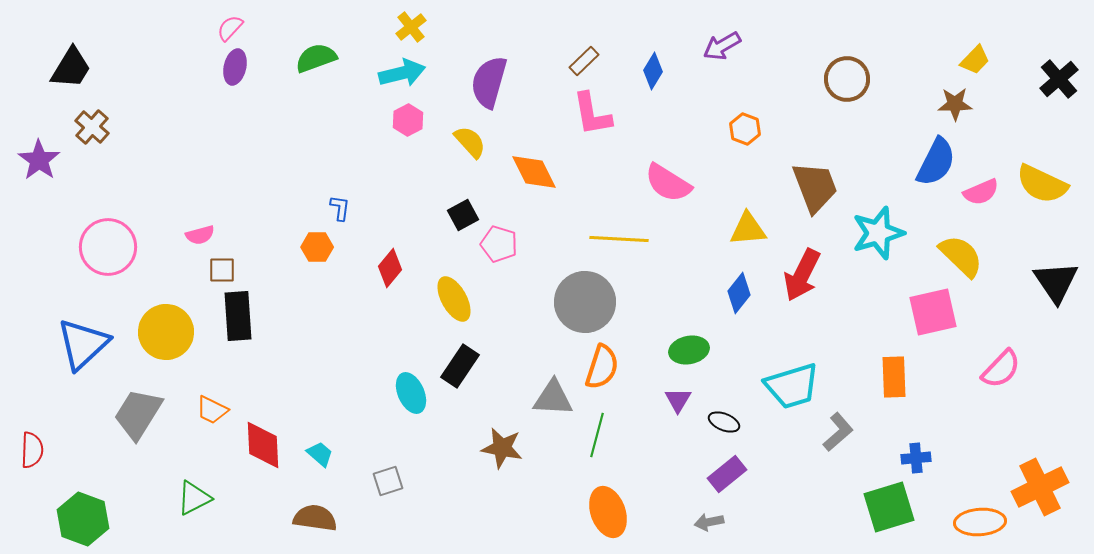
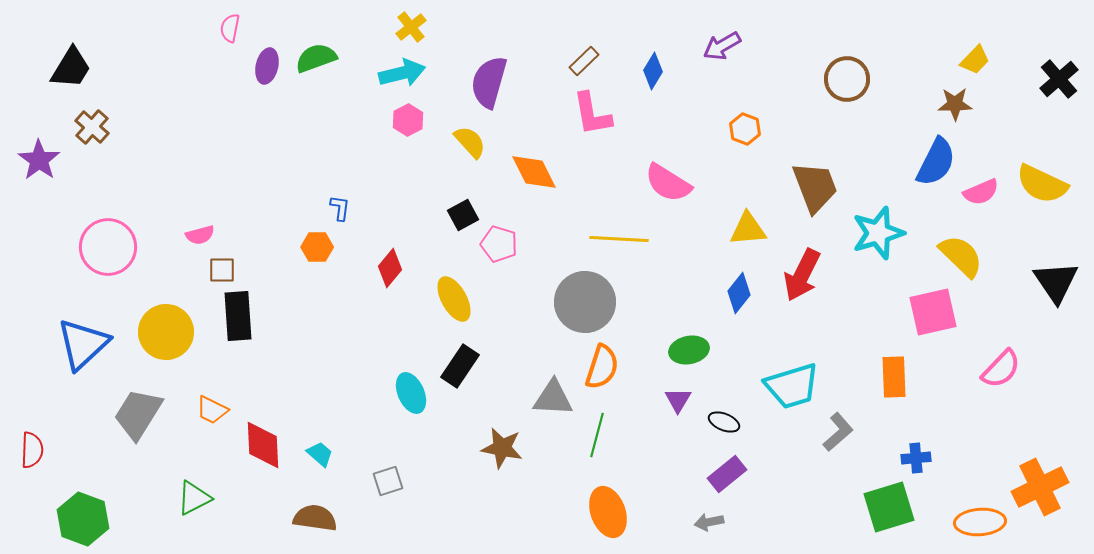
pink semicircle at (230, 28): rotated 32 degrees counterclockwise
purple ellipse at (235, 67): moved 32 px right, 1 px up
